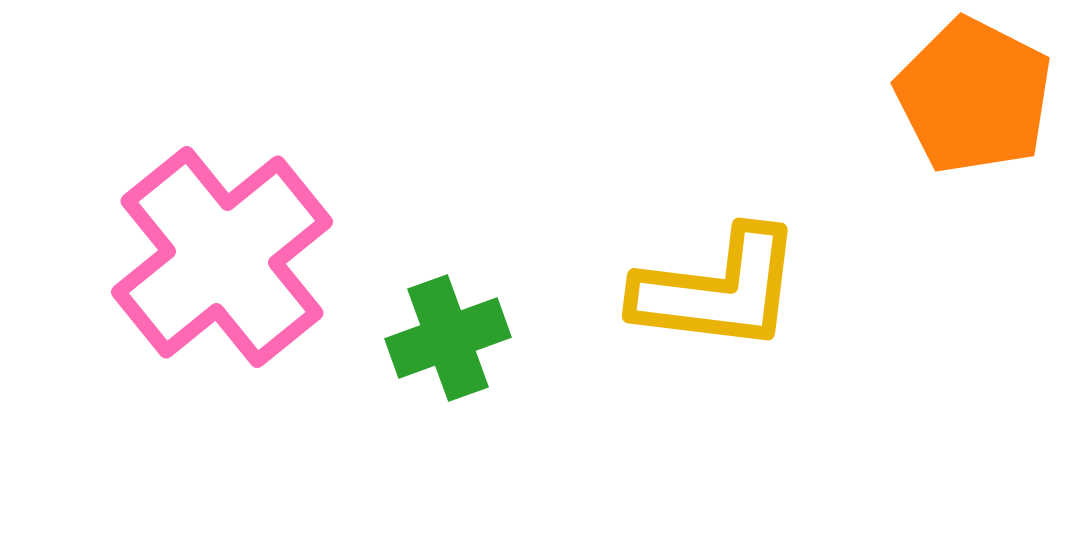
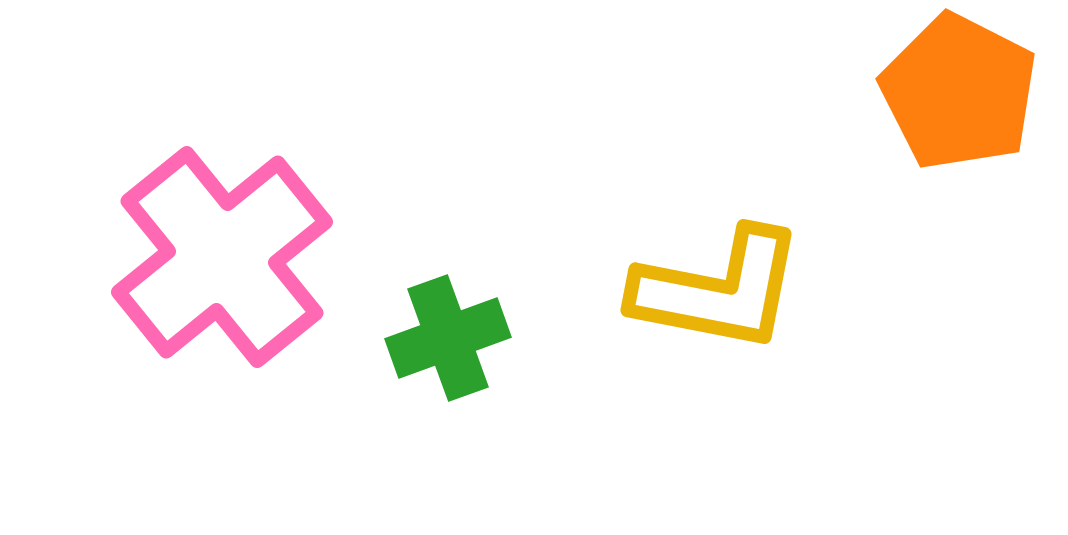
orange pentagon: moved 15 px left, 4 px up
yellow L-shape: rotated 4 degrees clockwise
